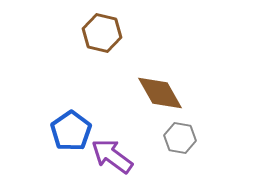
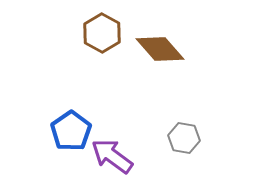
brown hexagon: rotated 15 degrees clockwise
brown diamond: moved 44 px up; rotated 12 degrees counterclockwise
gray hexagon: moved 4 px right
